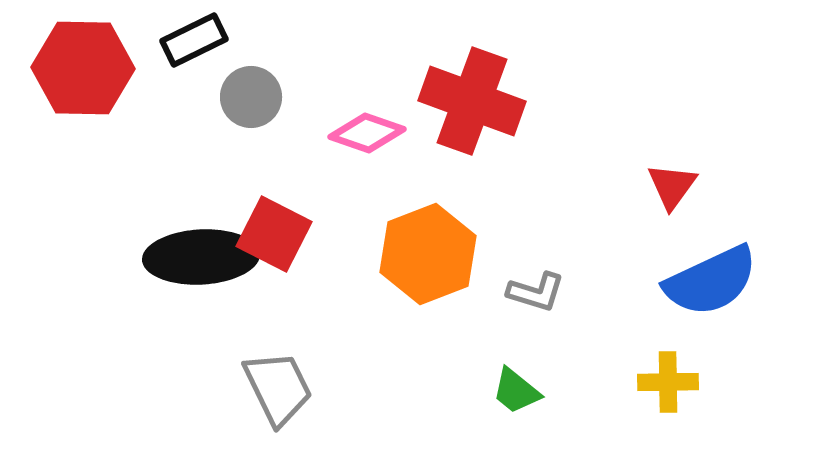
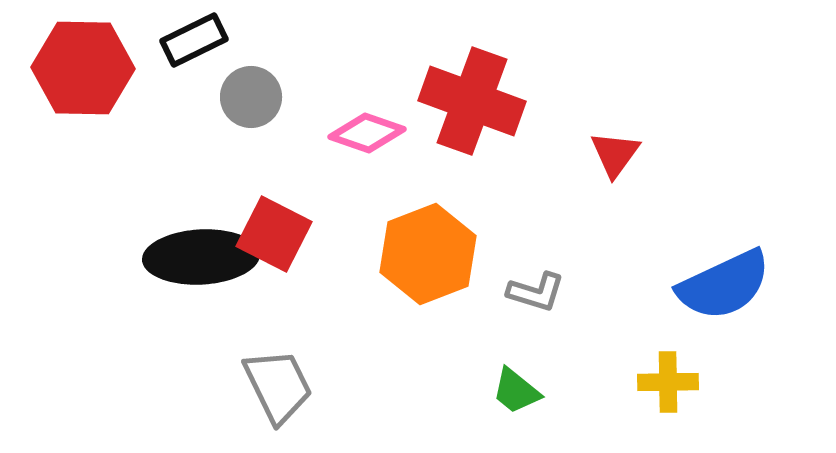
red triangle: moved 57 px left, 32 px up
blue semicircle: moved 13 px right, 4 px down
gray trapezoid: moved 2 px up
